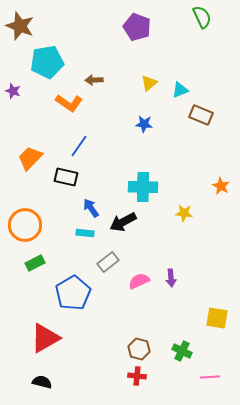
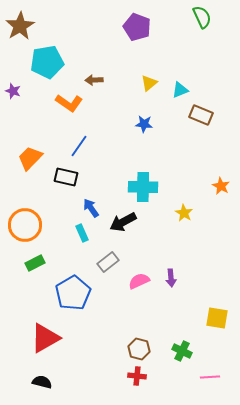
brown star: rotated 20 degrees clockwise
yellow star: rotated 24 degrees clockwise
cyan rectangle: moved 3 px left; rotated 60 degrees clockwise
